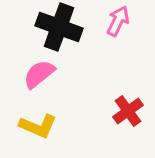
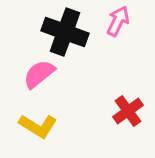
black cross: moved 6 px right, 5 px down
yellow L-shape: rotated 9 degrees clockwise
